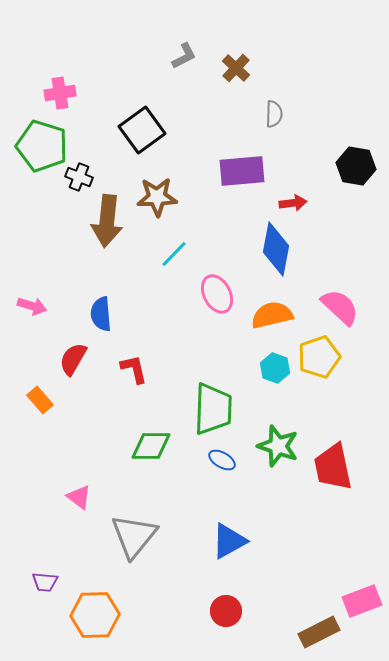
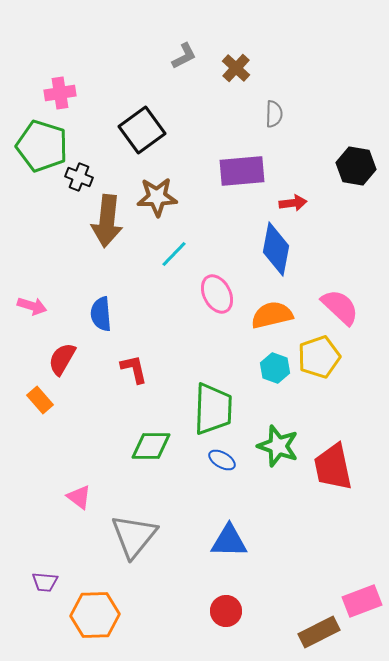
red semicircle: moved 11 px left
blue triangle: rotated 30 degrees clockwise
